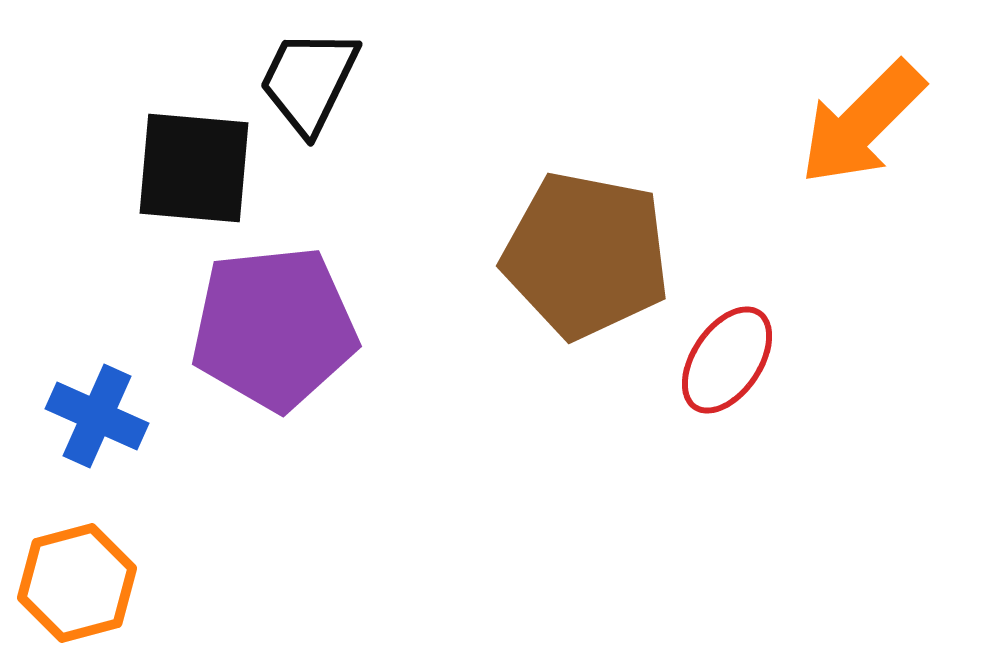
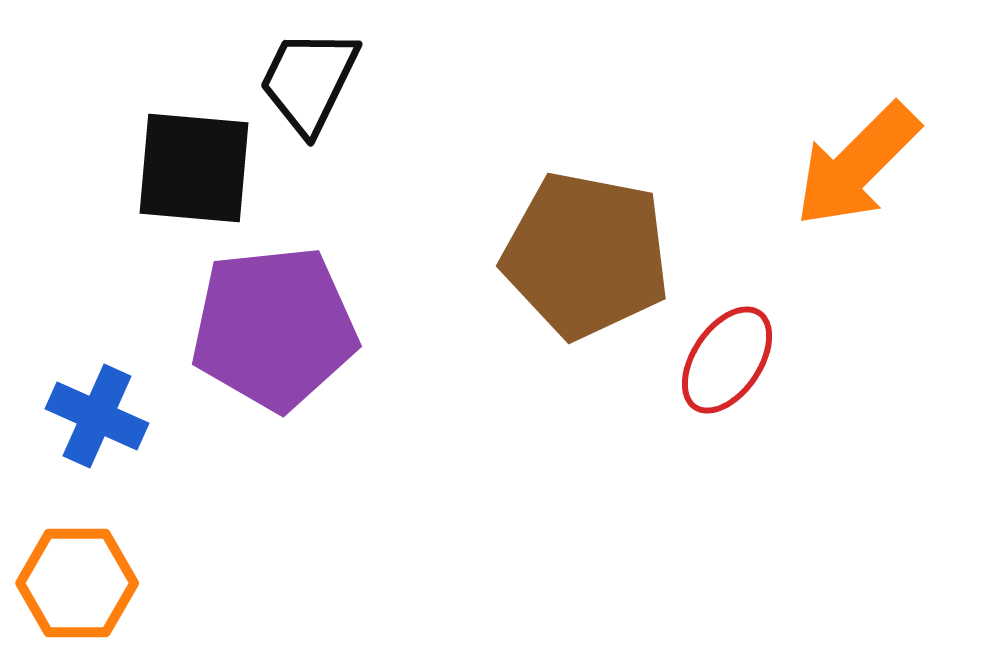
orange arrow: moved 5 px left, 42 px down
orange hexagon: rotated 15 degrees clockwise
